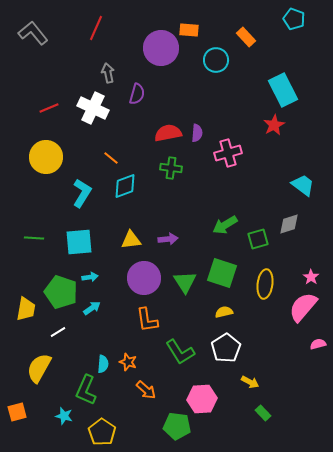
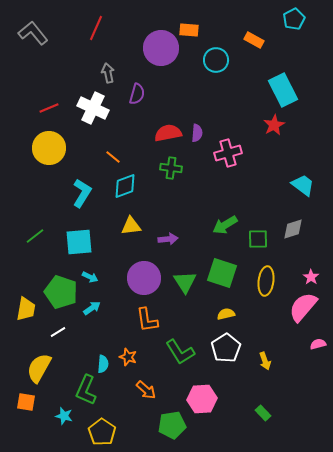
cyan pentagon at (294, 19): rotated 25 degrees clockwise
orange rectangle at (246, 37): moved 8 px right, 3 px down; rotated 18 degrees counterclockwise
yellow circle at (46, 157): moved 3 px right, 9 px up
orange line at (111, 158): moved 2 px right, 1 px up
gray diamond at (289, 224): moved 4 px right, 5 px down
green line at (34, 238): moved 1 px right, 2 px up; rotated 42 degrees counterclockwise
green square at (258, 239): rotated 15 degrees clockwise
yellow triangle at (131, 240): moved 14 px up
cyan arrow at (90, 277): rotated 35 degrees clockwise
yellow ellipse at (265, 284): moved 1 px right, 3 px up
yellow semicircle at (224, 312): moved 2 px right, 2 px down
orange star at (128, 362): moved 5 px up
yellow arrow at (250, 382): moved 15 px right, 21 px up; rotated 42 degrees clockwise
orange square at (17, 412): moved 9 px right, 10 px up; rotated 24 degrees clockwise
green pentagon at (177, 426): moved 5 px left, 1 px up; rotated 16 degrees counterclockwise
